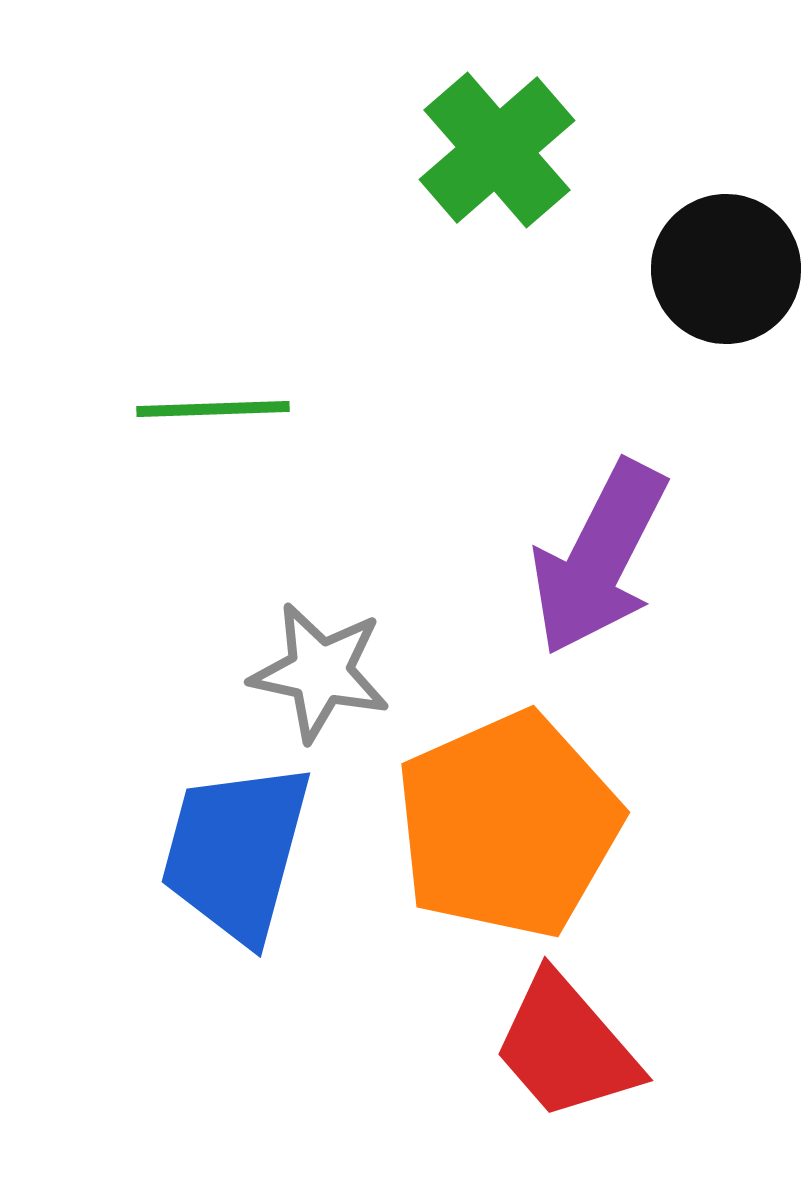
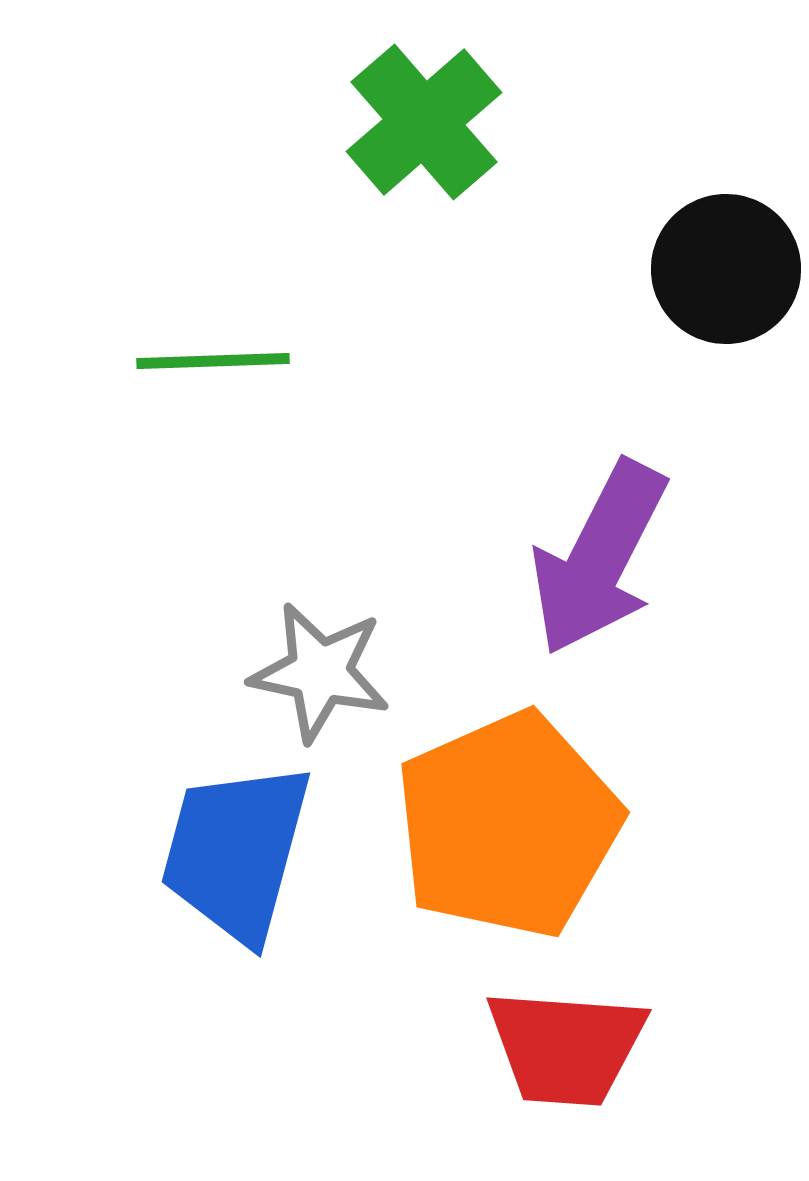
green cross: moved 73 px left, 28 px up
green line: moved 48 px up
red trapezoid: rotated 45 degrees counterclockwise
